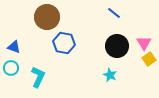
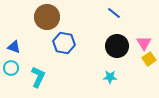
cyan star: moved 2 px down; rotated 24 degrees counterclockwise
